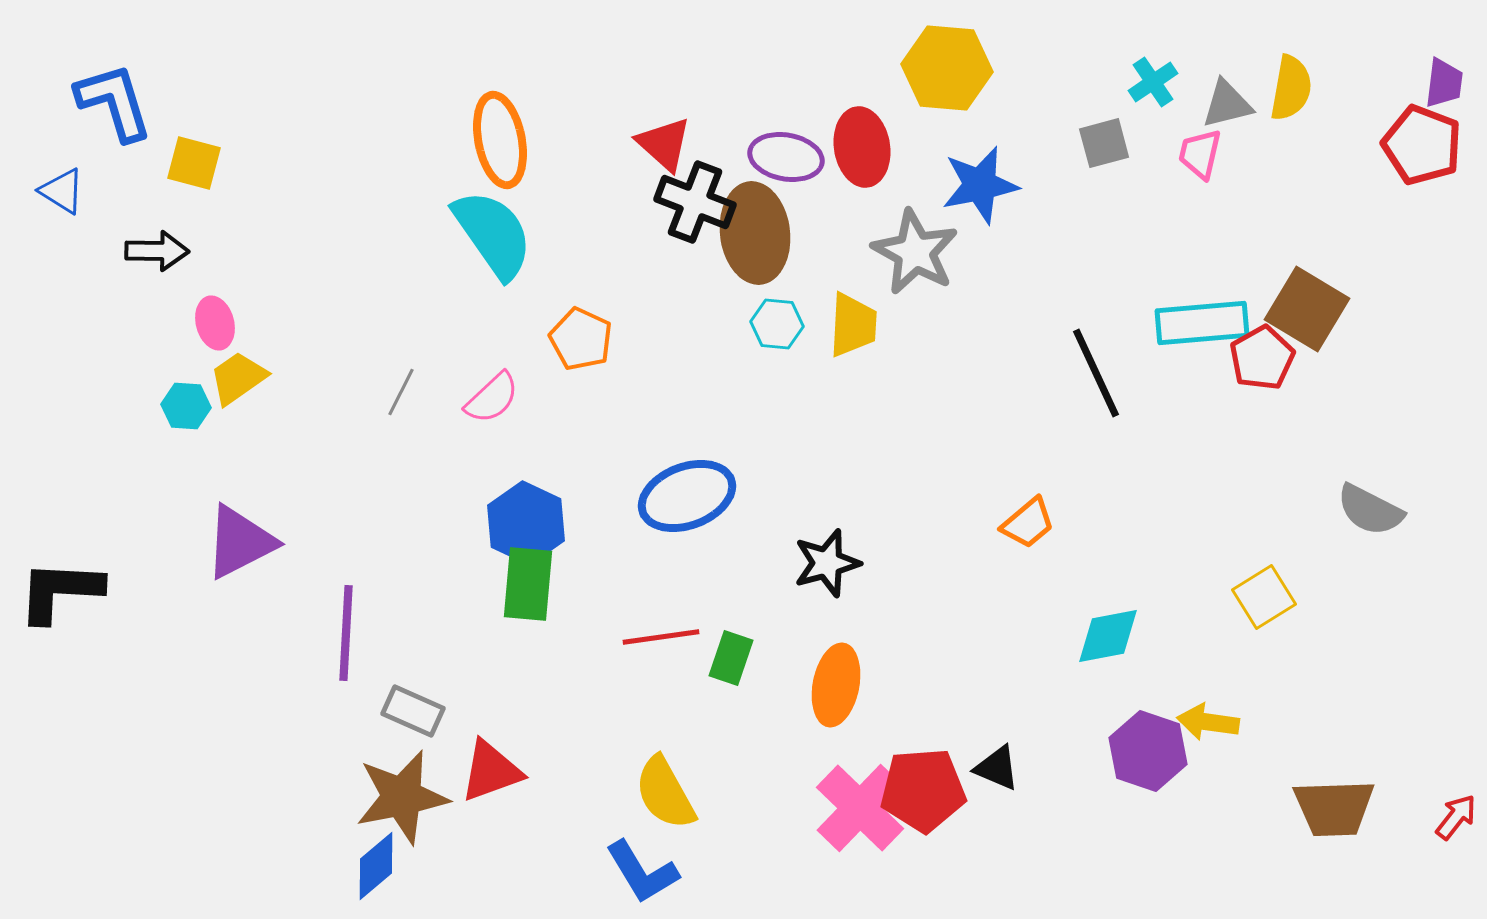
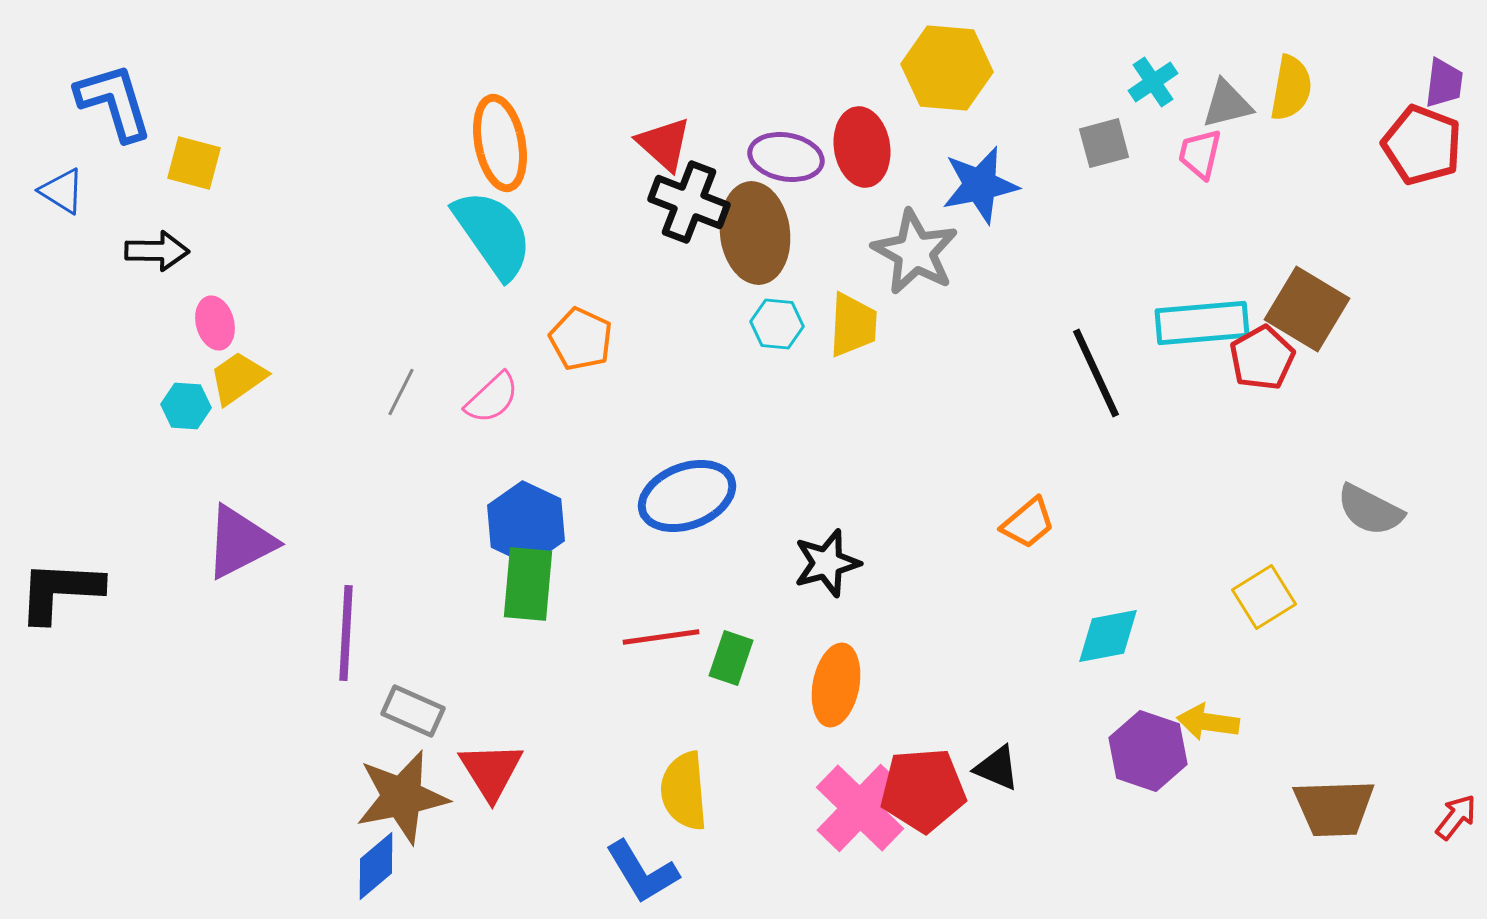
orange ellipse at (500, 140): moved 3 px down
black cross at (695, 202): moved 6 px left
red triangle at (491, 771): rotated 42 degrees counterclockwise
yellow semicircle at (665, 793): moved 19 px right, 2 px up; rotated 24 degrees clockwise
